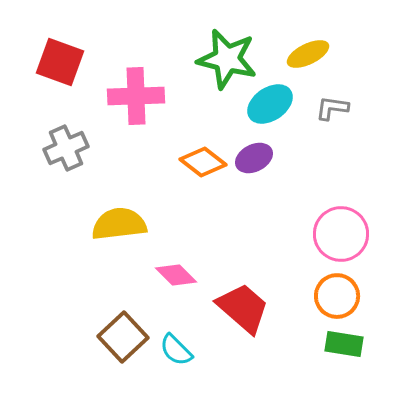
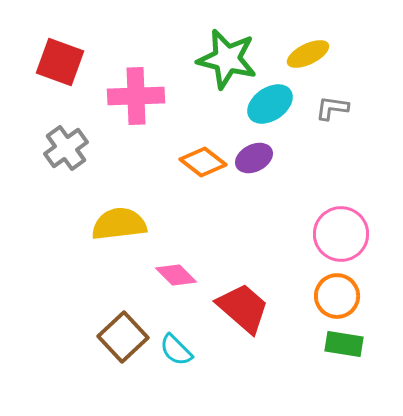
gray cross: rotated 12 degrees counterclockwise
